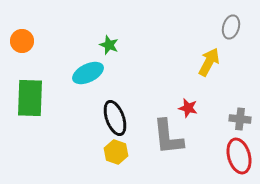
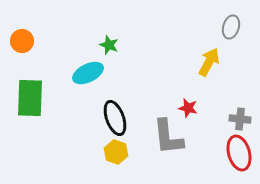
red ellipse: moved 3 px up
